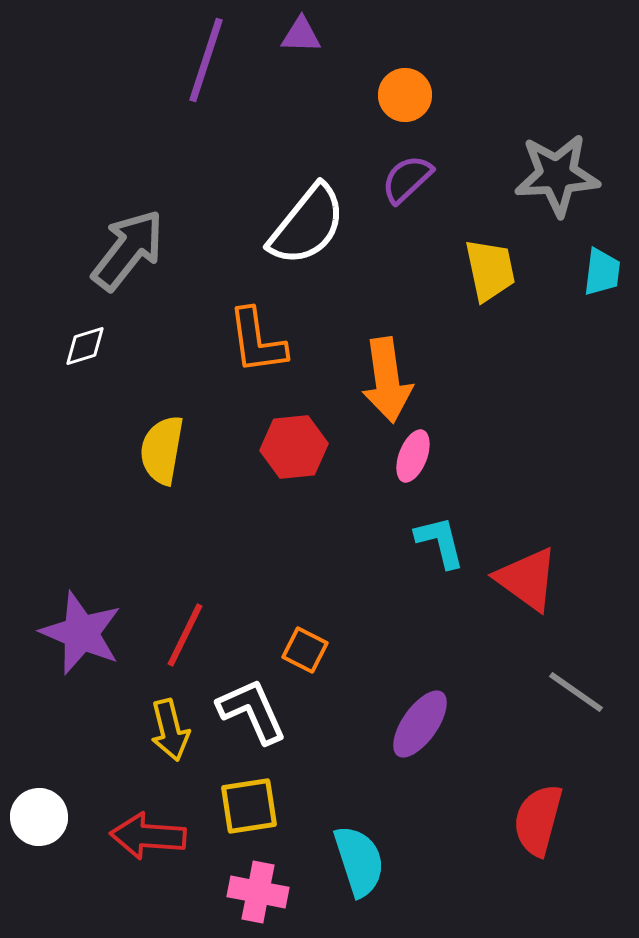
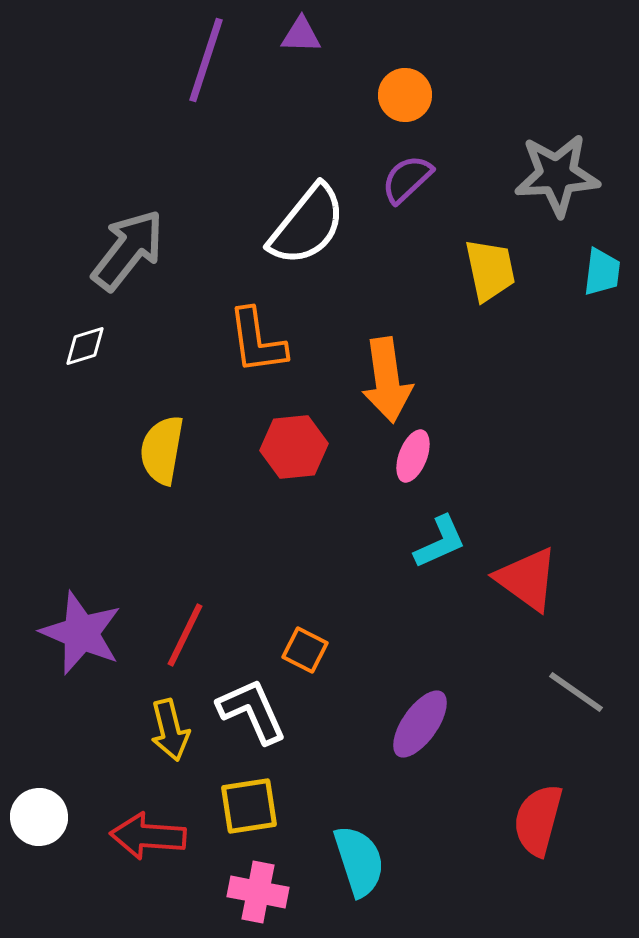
cyan L-shape: rotated 80 degrees clockwise
